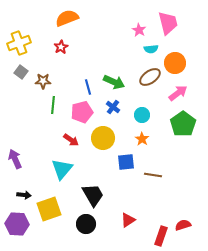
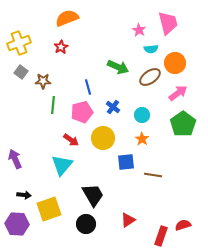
green arrow: moved 4 px right, 15 px up
cyan triangle: moved 4 px up
